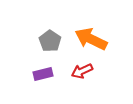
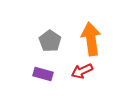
orange arrow: rotated 56 degrees clockwise
purple rectangle: rotated 30 degrees clockwise
